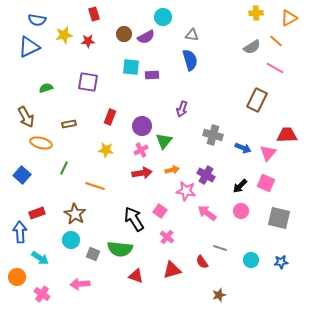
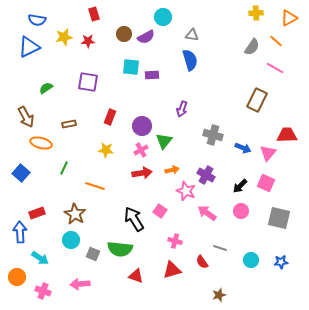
yellow star at (64, 35): moved 2 px down
gray semicircle at (252, 47): rotated 24 degrees counterclockwise
green semicircle at (46, 88): rotated 16 degrees counterclockwise
blue square at (22, 175): moved 1 px left, 2 px up
pink star at (186, 191): rotated 12 degrees clockwise
pink cross at (167, 237): moved 8 px right, 4 px down; rotated 24 degrees counterclockwise
pink cross at (42, 294): moved 1 px right, 3 px up; rotated 14 degrees counterclockwise
